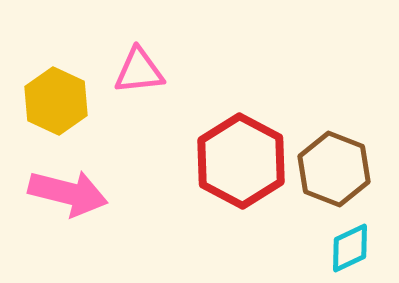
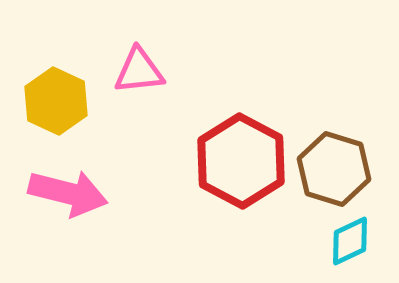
brown hexagon: rotated 4 degrees counterclockwise
cyan diamond: moved 7 px up
